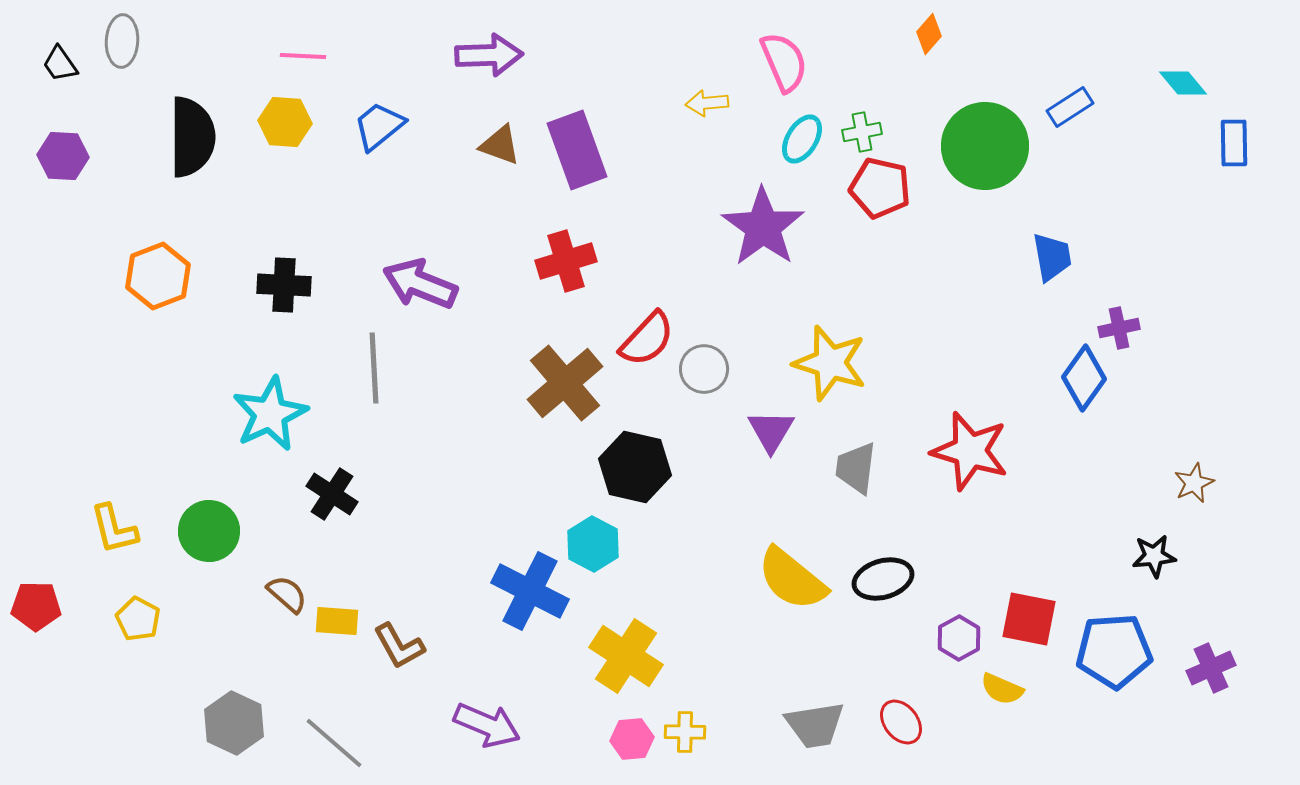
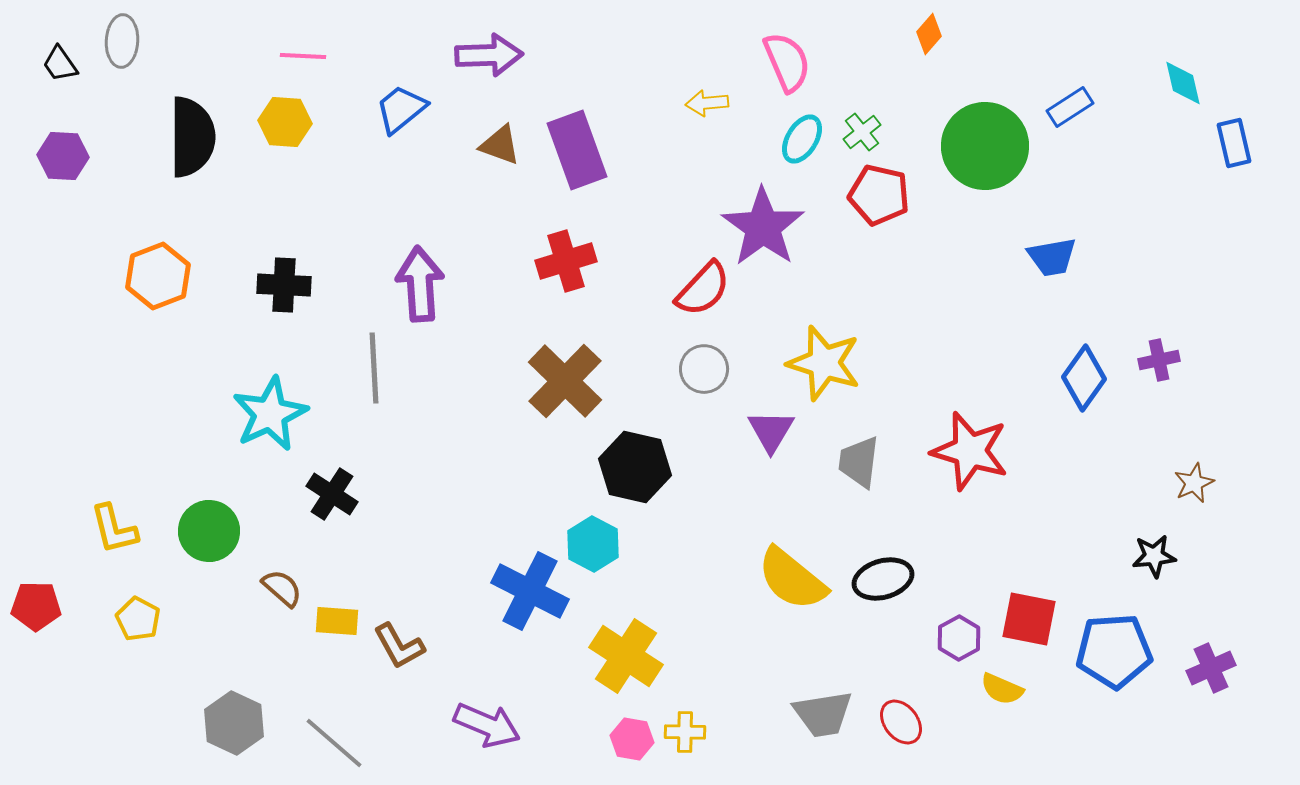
pink semicircle at (784, 62): moved 3 px right
cyan diamond at (1183, 83): rotated 27 degrees clockwise
blue trapezoid at (379, 126): moved 22 px right, 17 px up
green cross at (862, 132): rotated 27 degrees counterclockwise
blue rectangle at (1234, 143): rotated 12 degrees counterclockwise
red pentagon at (880, 188): moved 1 px left, 7 px down
blue trapezoid at (1052, 257): rotated 90 degrees clockwise
purple arrow at (420, 284): rotated 64 degrees clockwise
purple cross at (1119, 328): moved 40 px right, 32 px down
red semicircle at (647, 339): moved 56 px right, 50 px up
yellow star at (830, 363): moved 6 px left
brown cross at (565, 383): moved 2 px up; rotated 6 degrees counterclockwise
gray trapezoid at (856, 468): moved 3 px right, 6 px up
brown semicircle at (287, 594): moved 5 px left, 6 px up
gray trapezoid at (815, 725): moved 8 px right, 11 px up
pink hexagon at (632, 739): rotated 15 degrees clockwise
